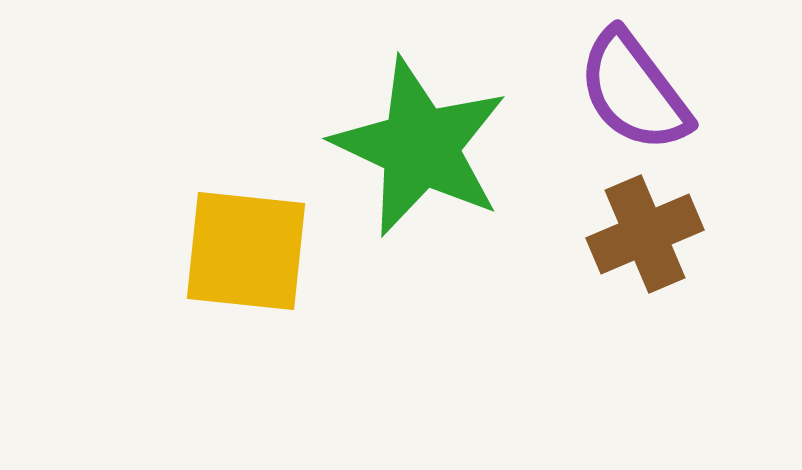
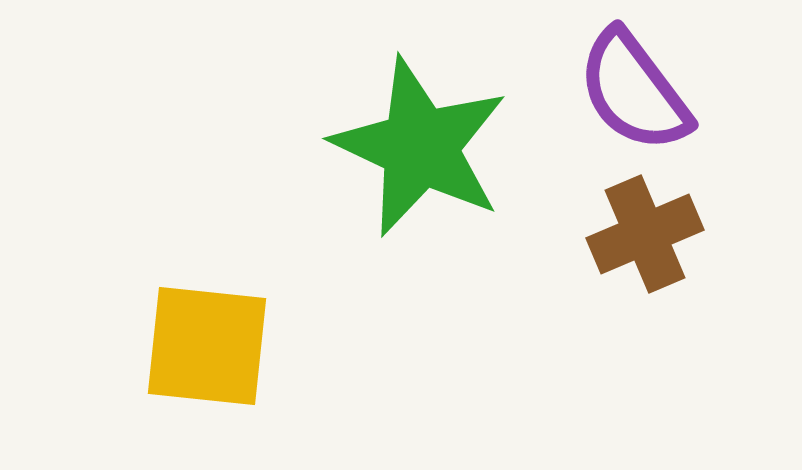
yellow square: moved 39 px left, 95 px down
